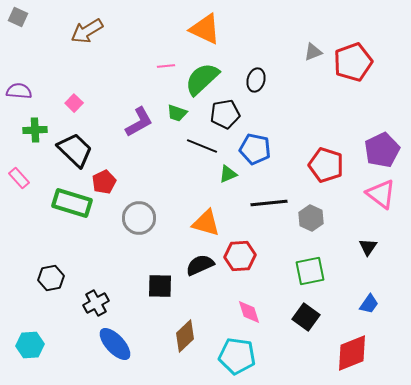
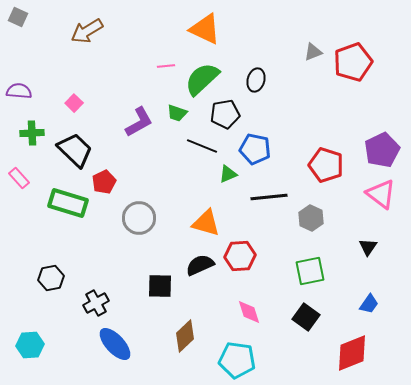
green cross at (35, 130): moved 3 px left, 3 px down
green rectangle at (72, 203): moved 4 px left
black line at (269, 203): moved 6 px up
cyan pentagon at (237, 356): moved 4 px down
